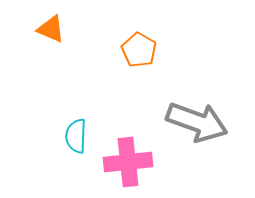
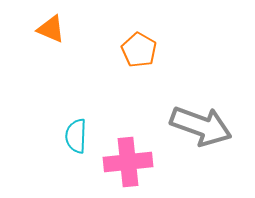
gray arrow: moved 4 px right, 4 px down
